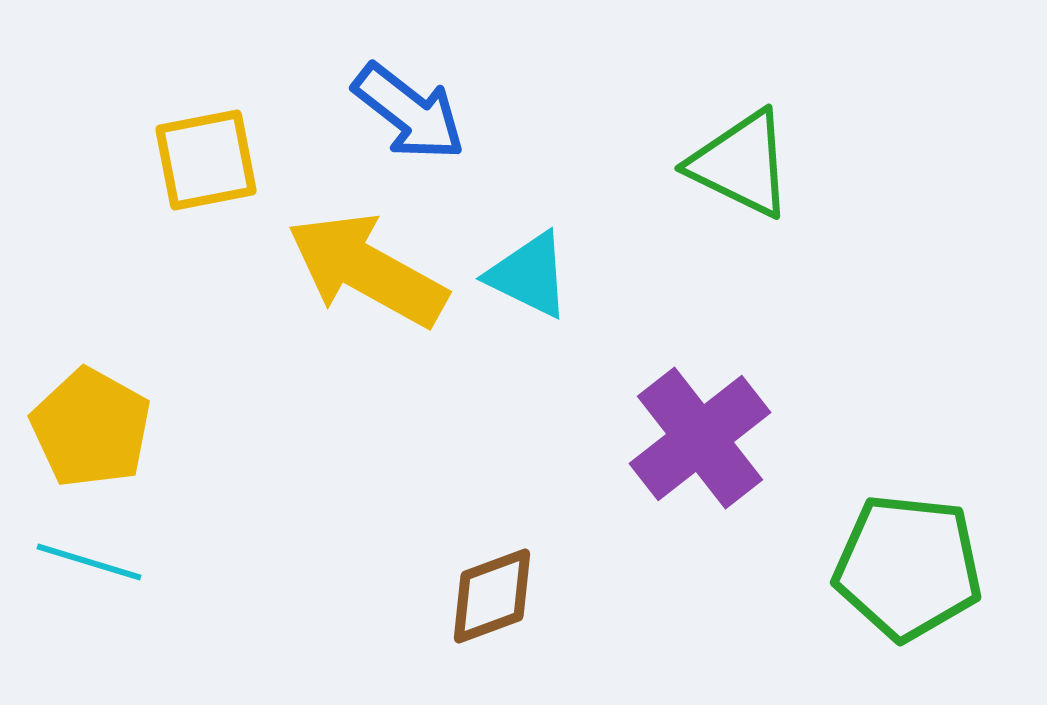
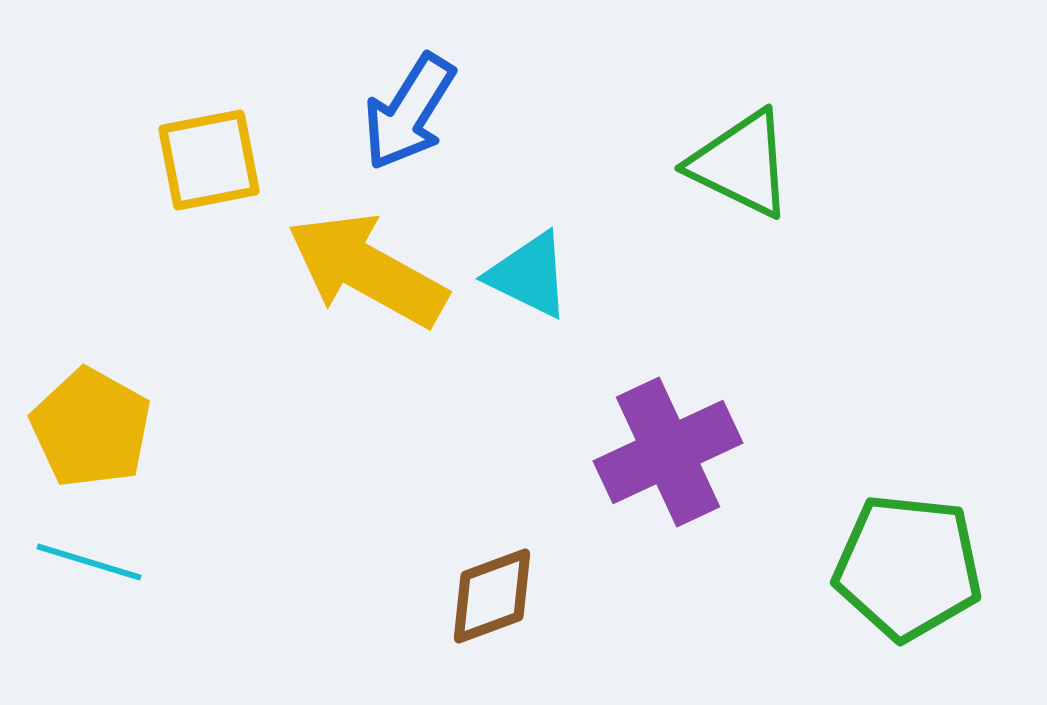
blue arrow: rotated 84 degrees clockwise
yellow square: moved 3 px right
purple cross: moved 32 px left, 14 px down; rotated 13 degrees clockwise
